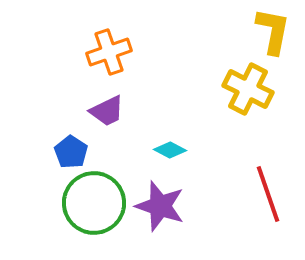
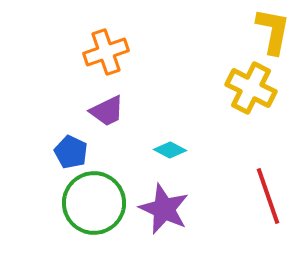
orange cross: moved 3 px left
yellow cross: moved 3 px right, 1 px up
blue pentagon: rotated 8 degrees counterclockwise
red line: moved 2 px down
purple star: moved 4 px right, 3 px down; rotated 6 degrees clockwise
